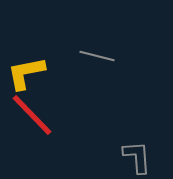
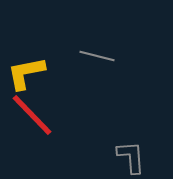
gray L-shape: moved 6 px left
